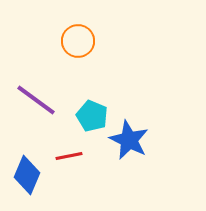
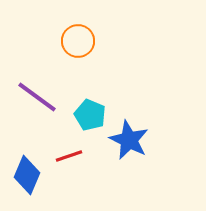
purple line: moved 1 px right, 3 px up
cyan pentagon: moved 2 px left, 1 px up
red line: rotated 8 degrees counterclockwise
